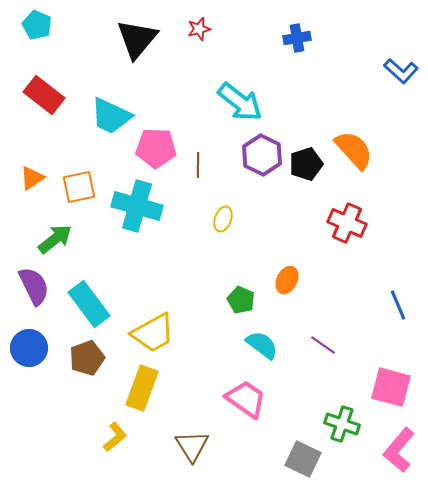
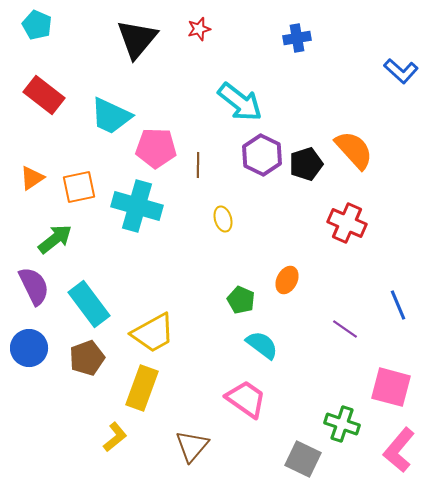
yellow ellipse: rotated 35 degrees counterclockwise
purple line: moved 22 px right, 16 px up
brown triangle: rotated 12 degrees clockwise
